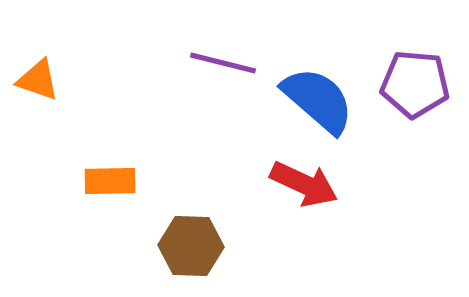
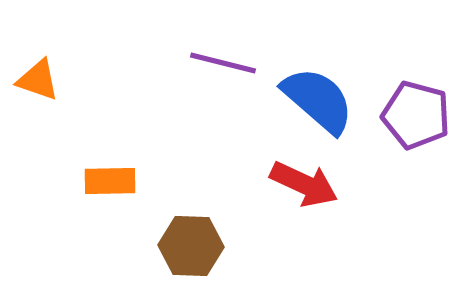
purple pentagon: moved 1 px right, 31 px down; rotated 10 degrees clockwise
